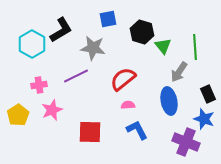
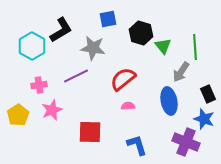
black hexagon: moved 1 px left, 1 px down
cyan hexagon: moved 2 px down
gray arrow: moved 2 px right
pink semicircle: moved 1 px down
blue L-shape: moved 15 px down; rotated 10 degrees clockwise
